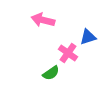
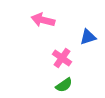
pink cross: moved 6 px left, 5 px down
green semicircle: moved 13 px right, 12 px down
